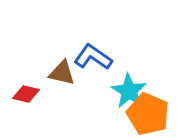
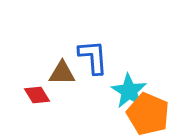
blue L-shape: rotated 51 degrees clockwise
brown triangle: rotated 12 degrees counterclockwise
red diamond: moved 11 px right, 1 px down; rotated 44 degrees clockwise
